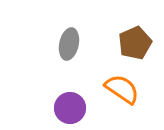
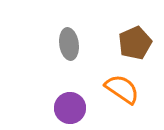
gray ellipse: rotated 20 degrees counterclockwise
